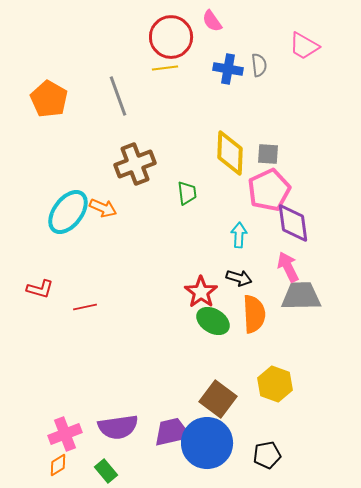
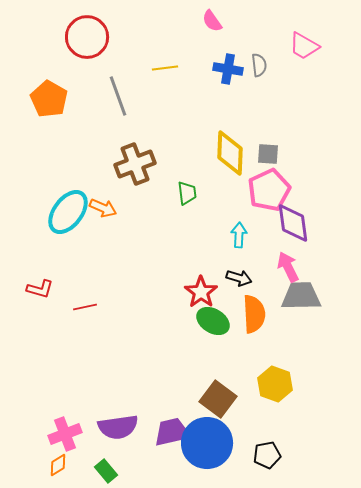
red circle: moved 84 px left
